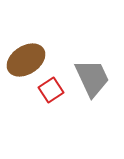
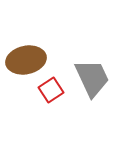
brown ellipse: rotated 21 degrees clockwise
